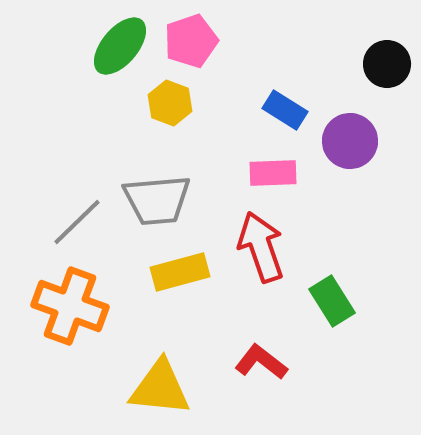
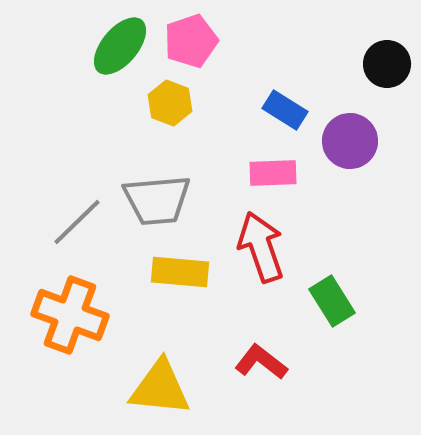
yellow rectangle: rotated 20 degrees clockwise
orange cross: moved 9 px down
